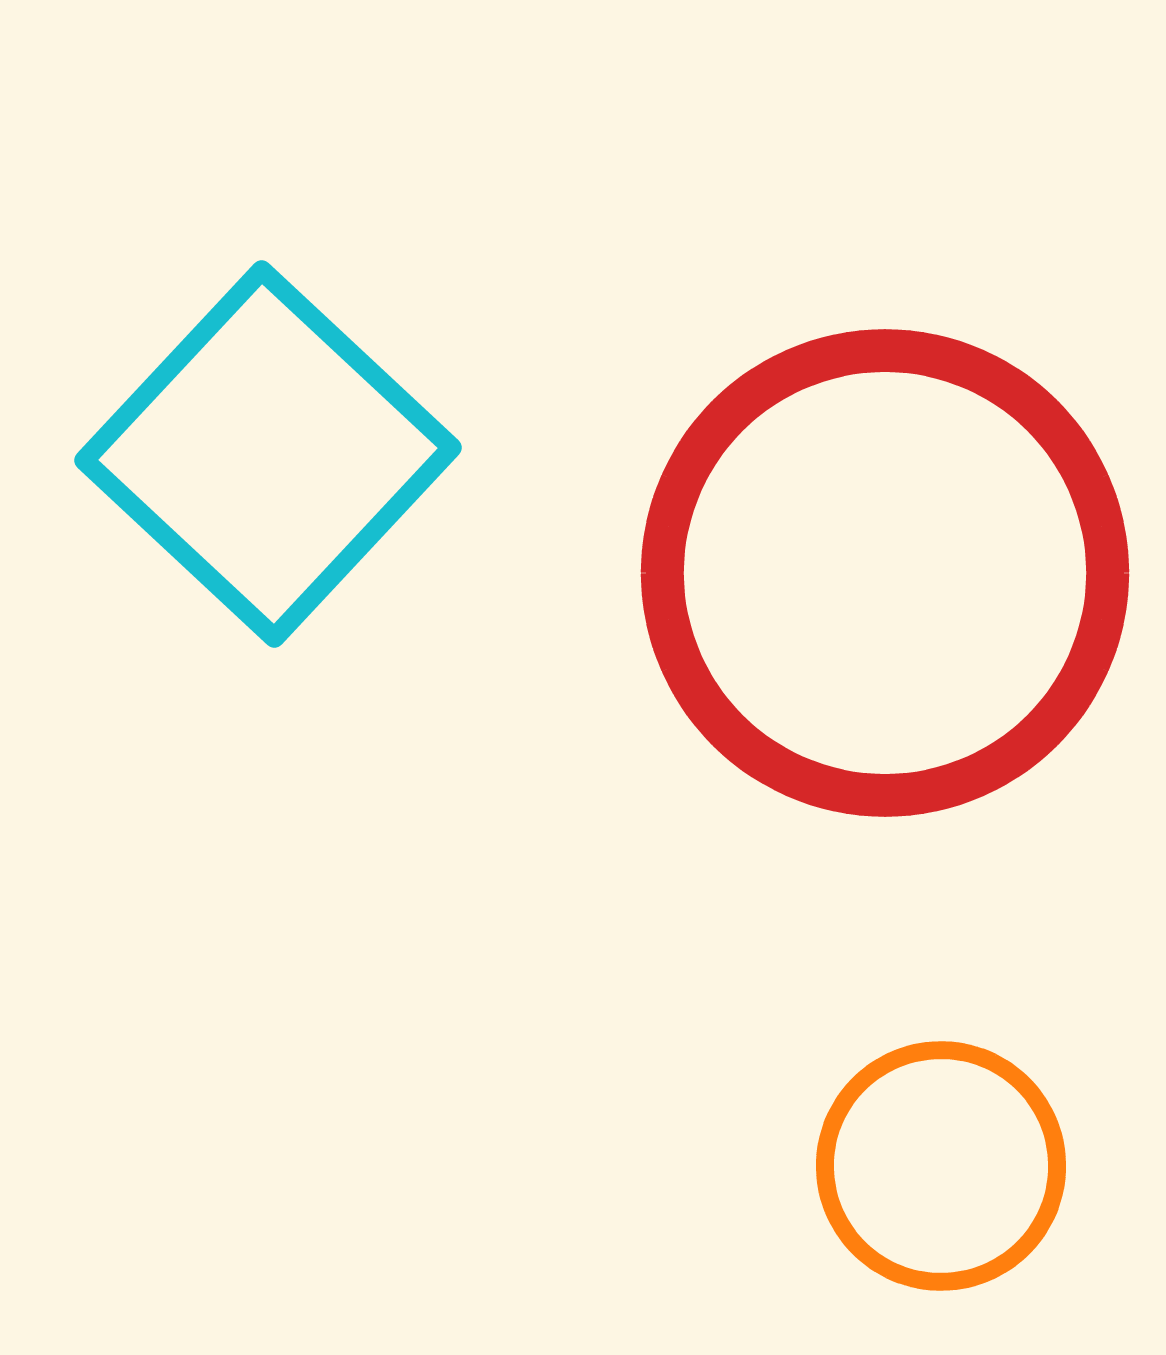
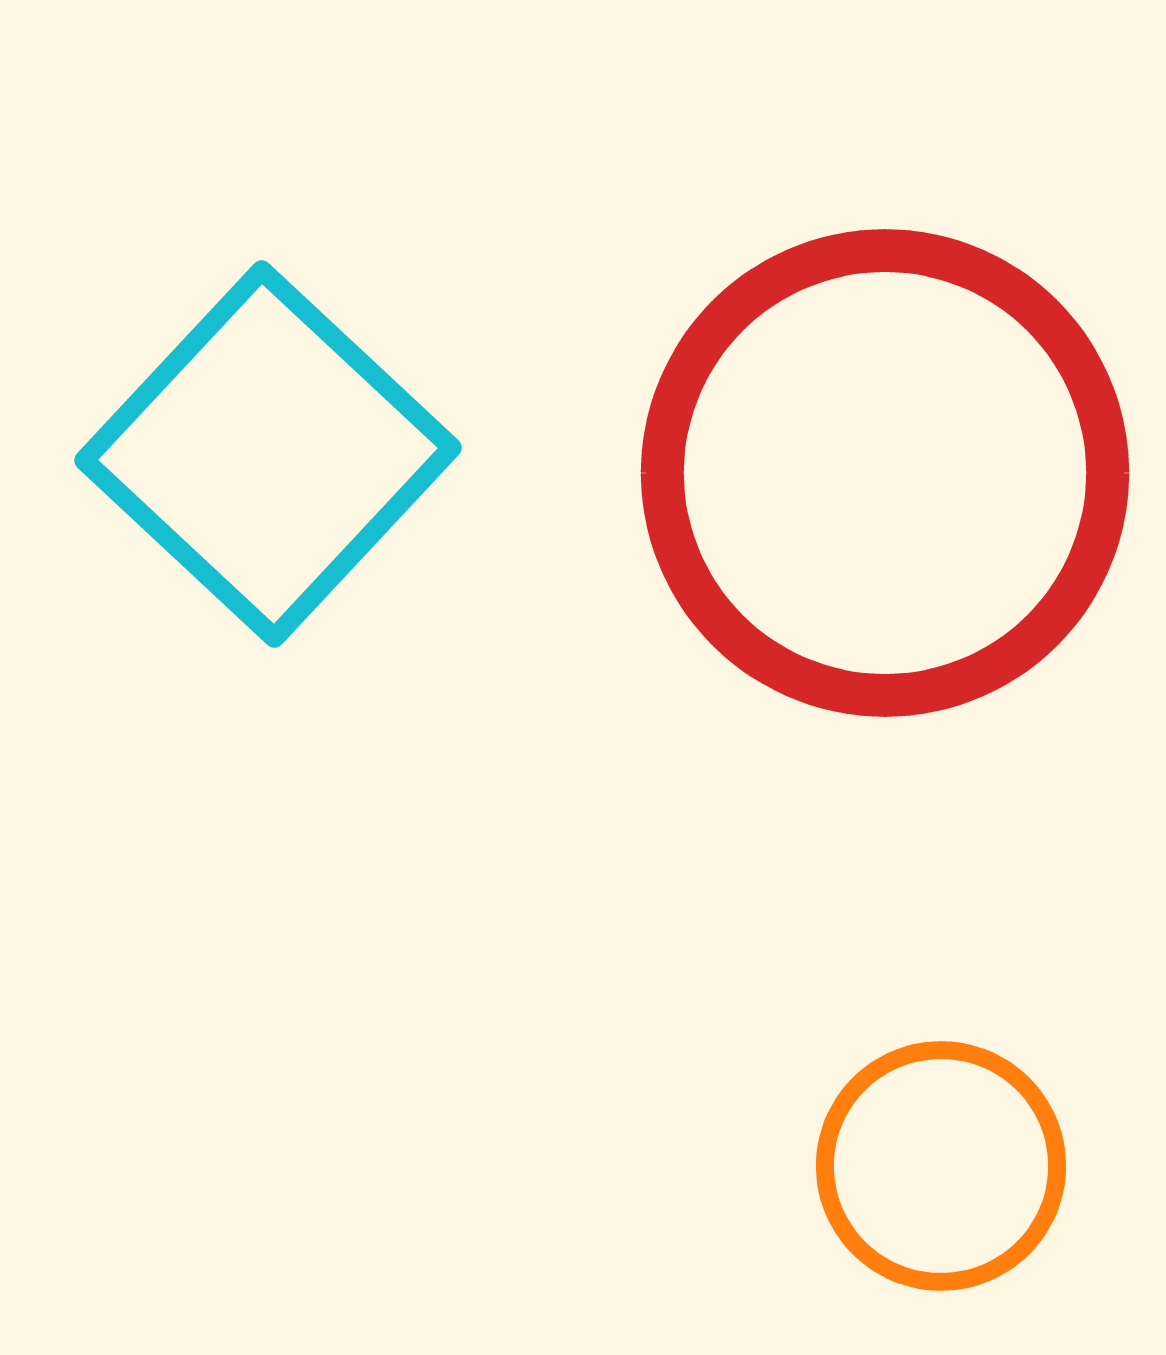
red circle: moved 100 px up
